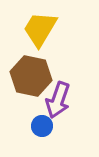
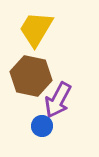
yellow trapezoid: moved 4 px left
purple arrow: rotated 9 degrees clockwise
